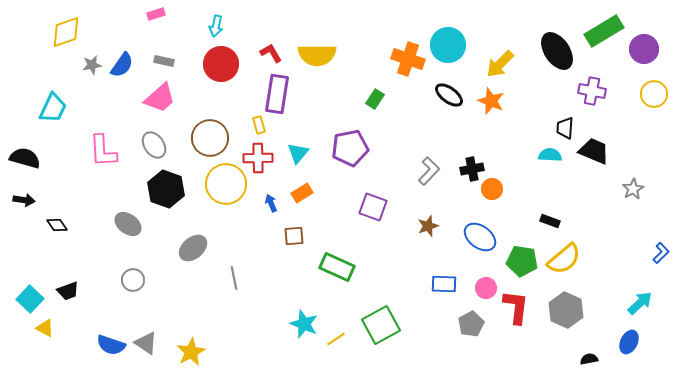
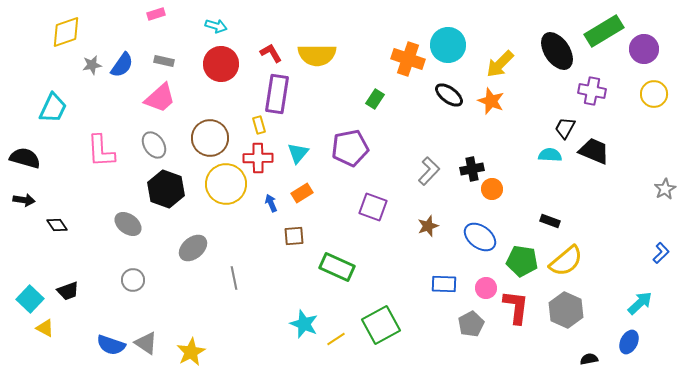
cyan arrow at (216, 26): rotated 85 degrees counterclockwise
black trapezoid at (565, 128): rotated 25 degrees clockwise
pink L-shape at (103, 151): moved 2 px left
gray star at (633, 189): moved 32 px right
yellow semicircle at (564, 259): moved 2 px right, 2 px down
